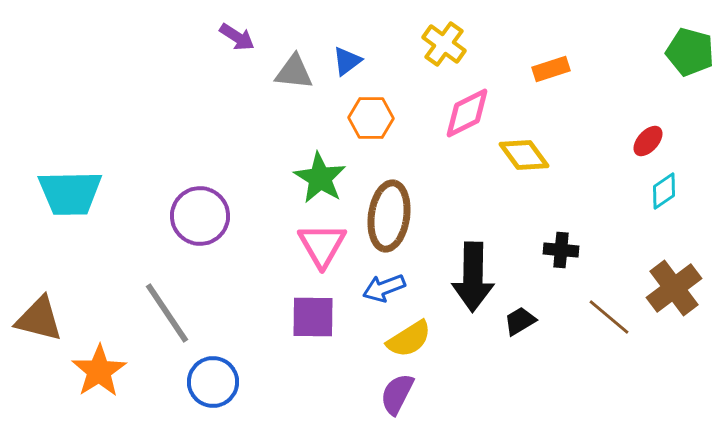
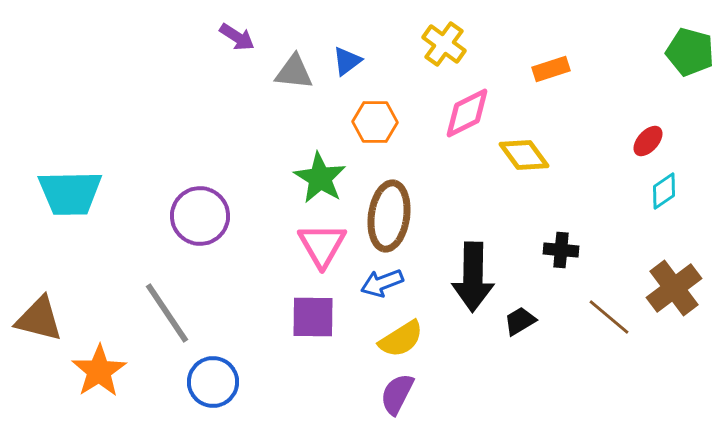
orange hexagon: moved 4 px right, 4 px down
blue arrow: moved 2 px left, 5 px up
yellow semicircle: moved 8 px left
